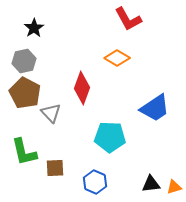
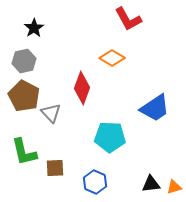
orange diamond: moved 5 px left
brown pentagon: moved 1 px left, 3 px down
